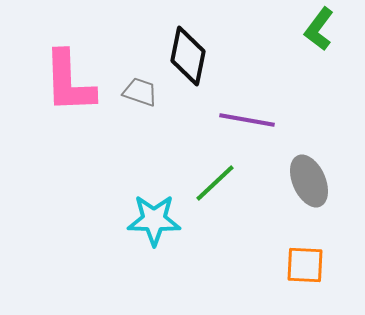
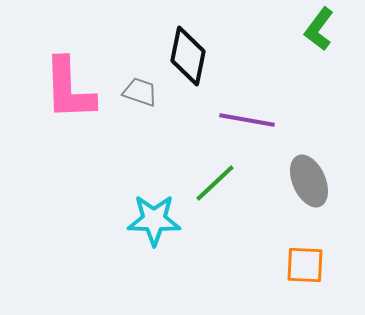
pink L-shape: moved 7 px down
